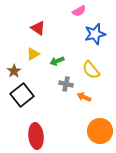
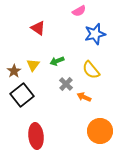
yellow triangle: moved 11 px down; rotated 24 degrees counterclockwise
gray cross: rotated 32 degrees clockwise
